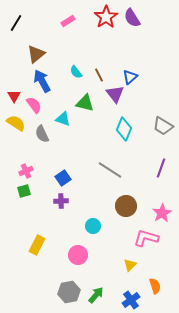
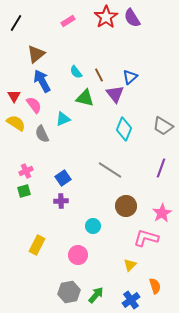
green triangle: moved 5 px up
cyan triangle: rotated 42 degrees counterclockwise
